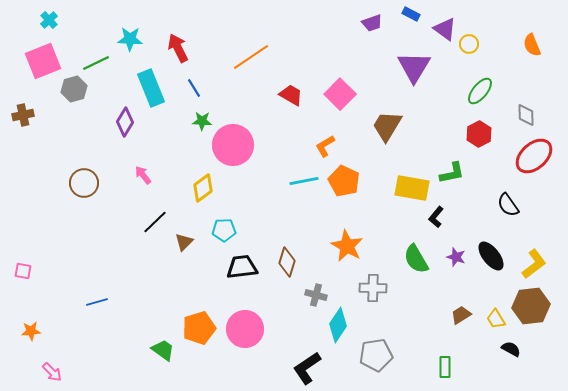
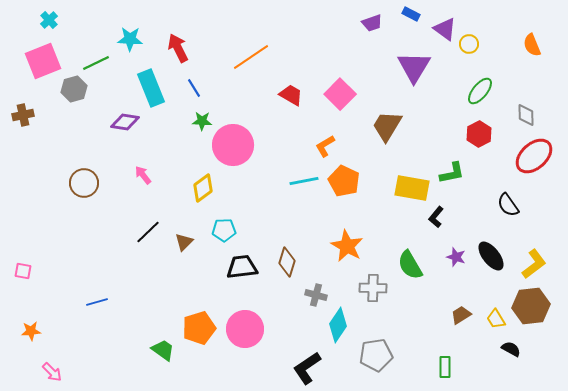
purple diamond at (125, 122): rotated 68 degrees clockwise
black line at (155, 222): moved 7 px left, 10 px down
green semicircle at (416, 259): moved 6 px left, 6 px down
